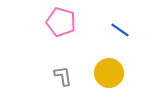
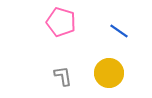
blue line: moved 1 px left, 1 px down
